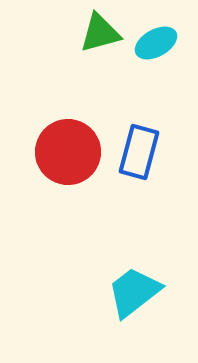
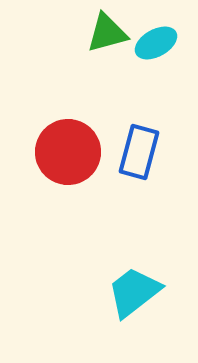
green triangle: moved 7 px right
